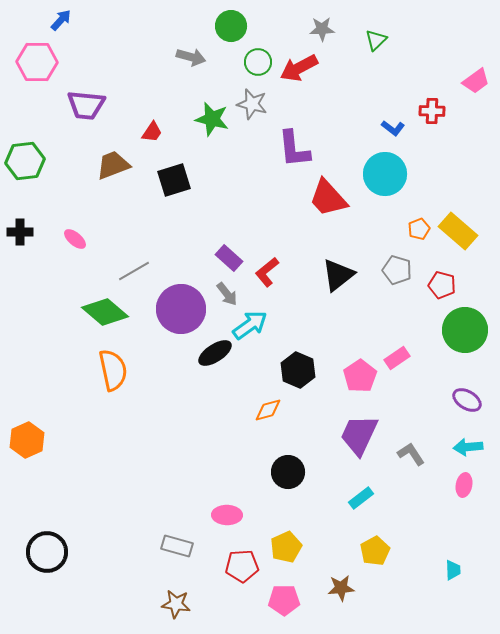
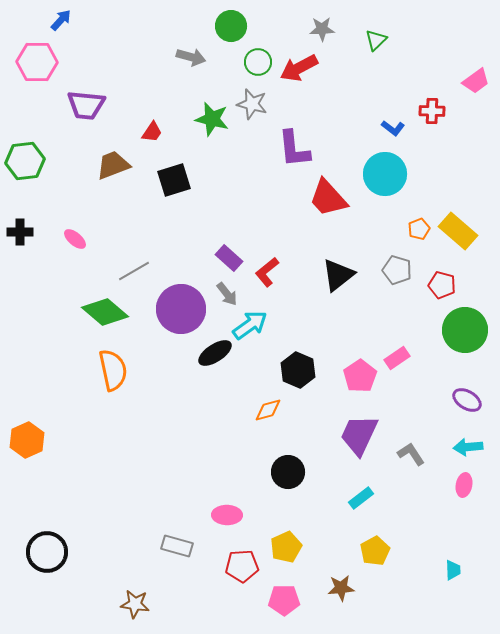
brown star at (176, 604): moved 41 px left
